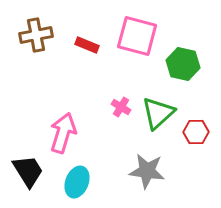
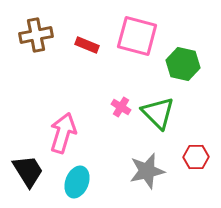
green triangle: rotated 33 degrees counterclockwise
red hexagon: moved 25 px down
gray star: rotated 21 degrees counterclockwise
